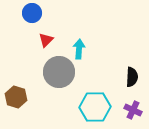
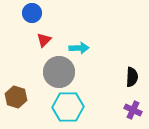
red triangle: moved 2 px left
cyan arrow: moved 1 px up; rotated 84 degrees clockwise
cyan hexagon: moved 27 px left
